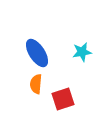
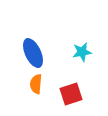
blue ellipse: moved 4 px left; rotated 8 degrees clockwise
red square: moved 8 px right, 5 px up
